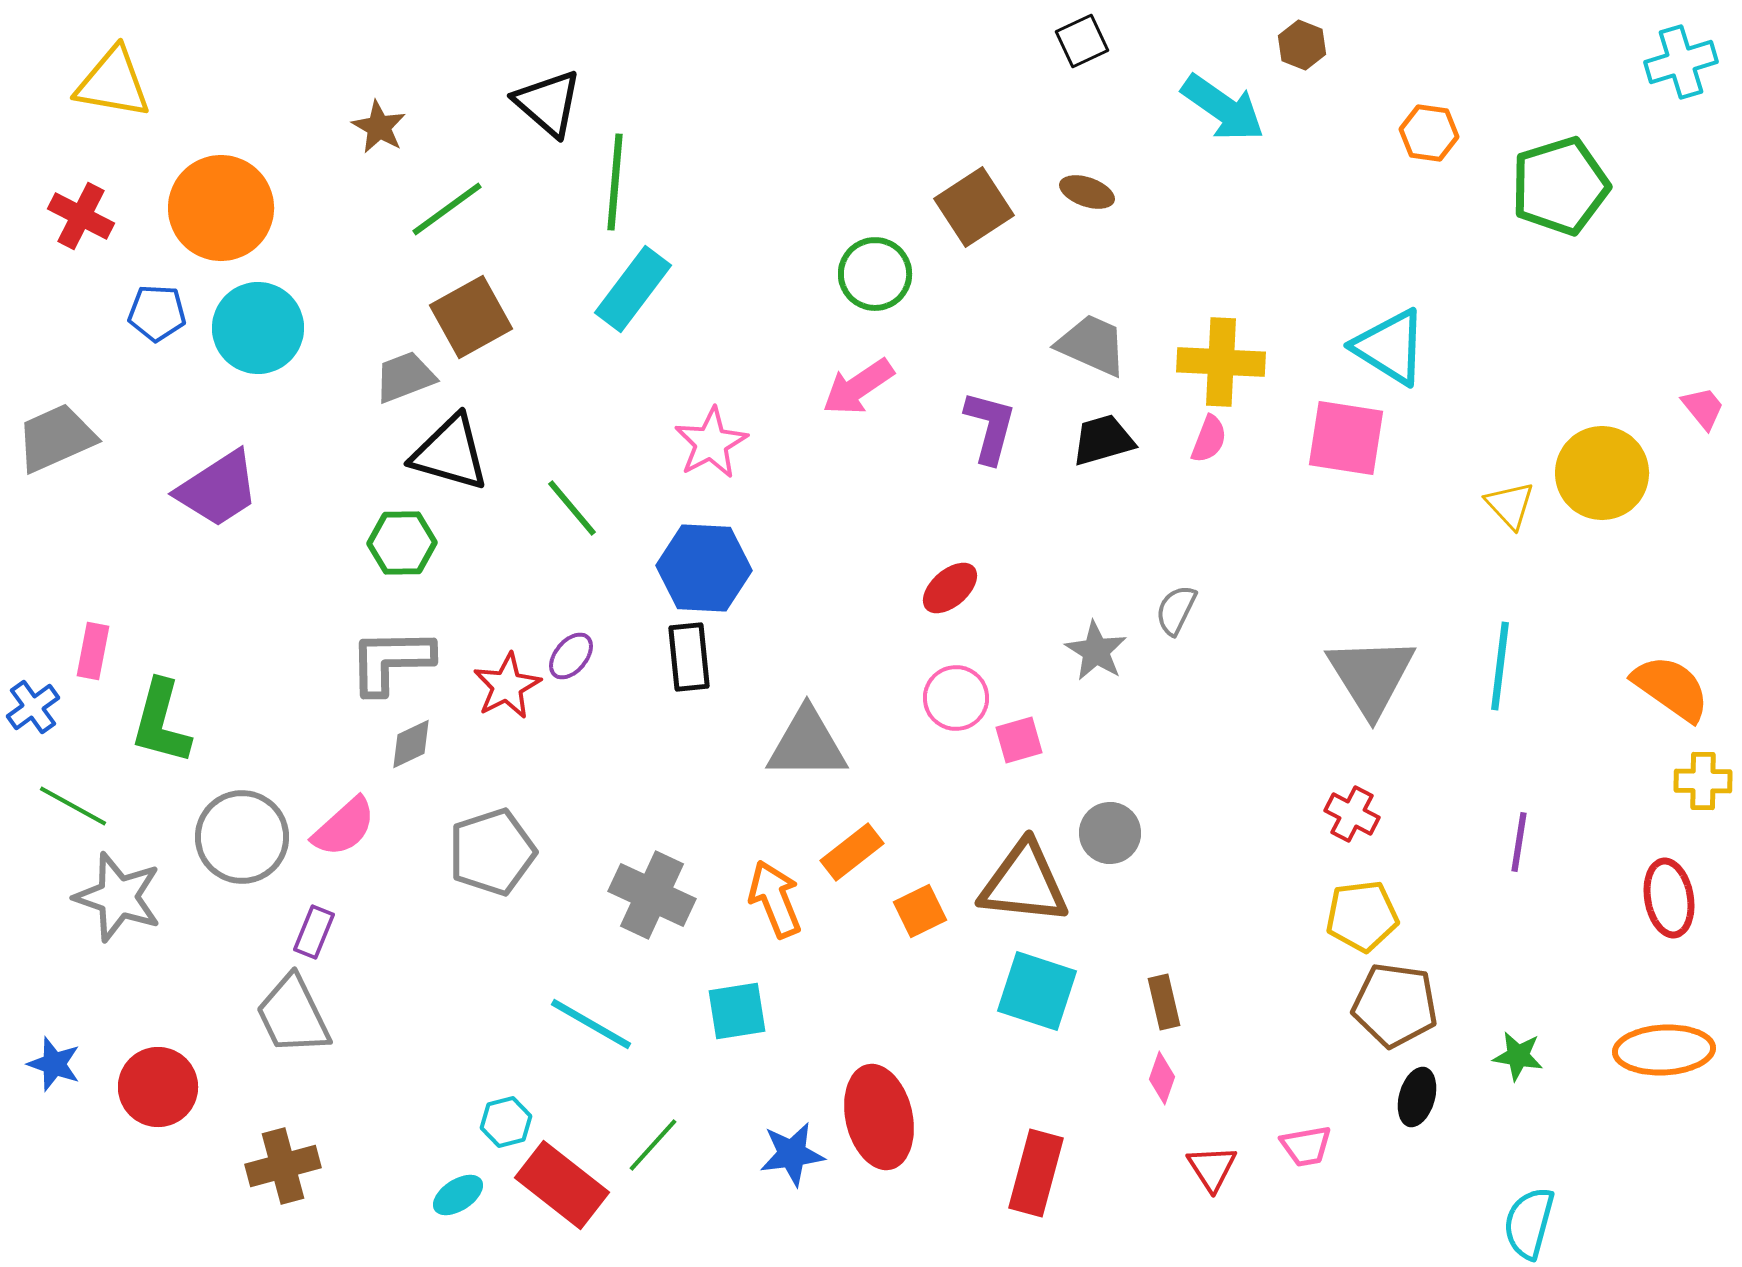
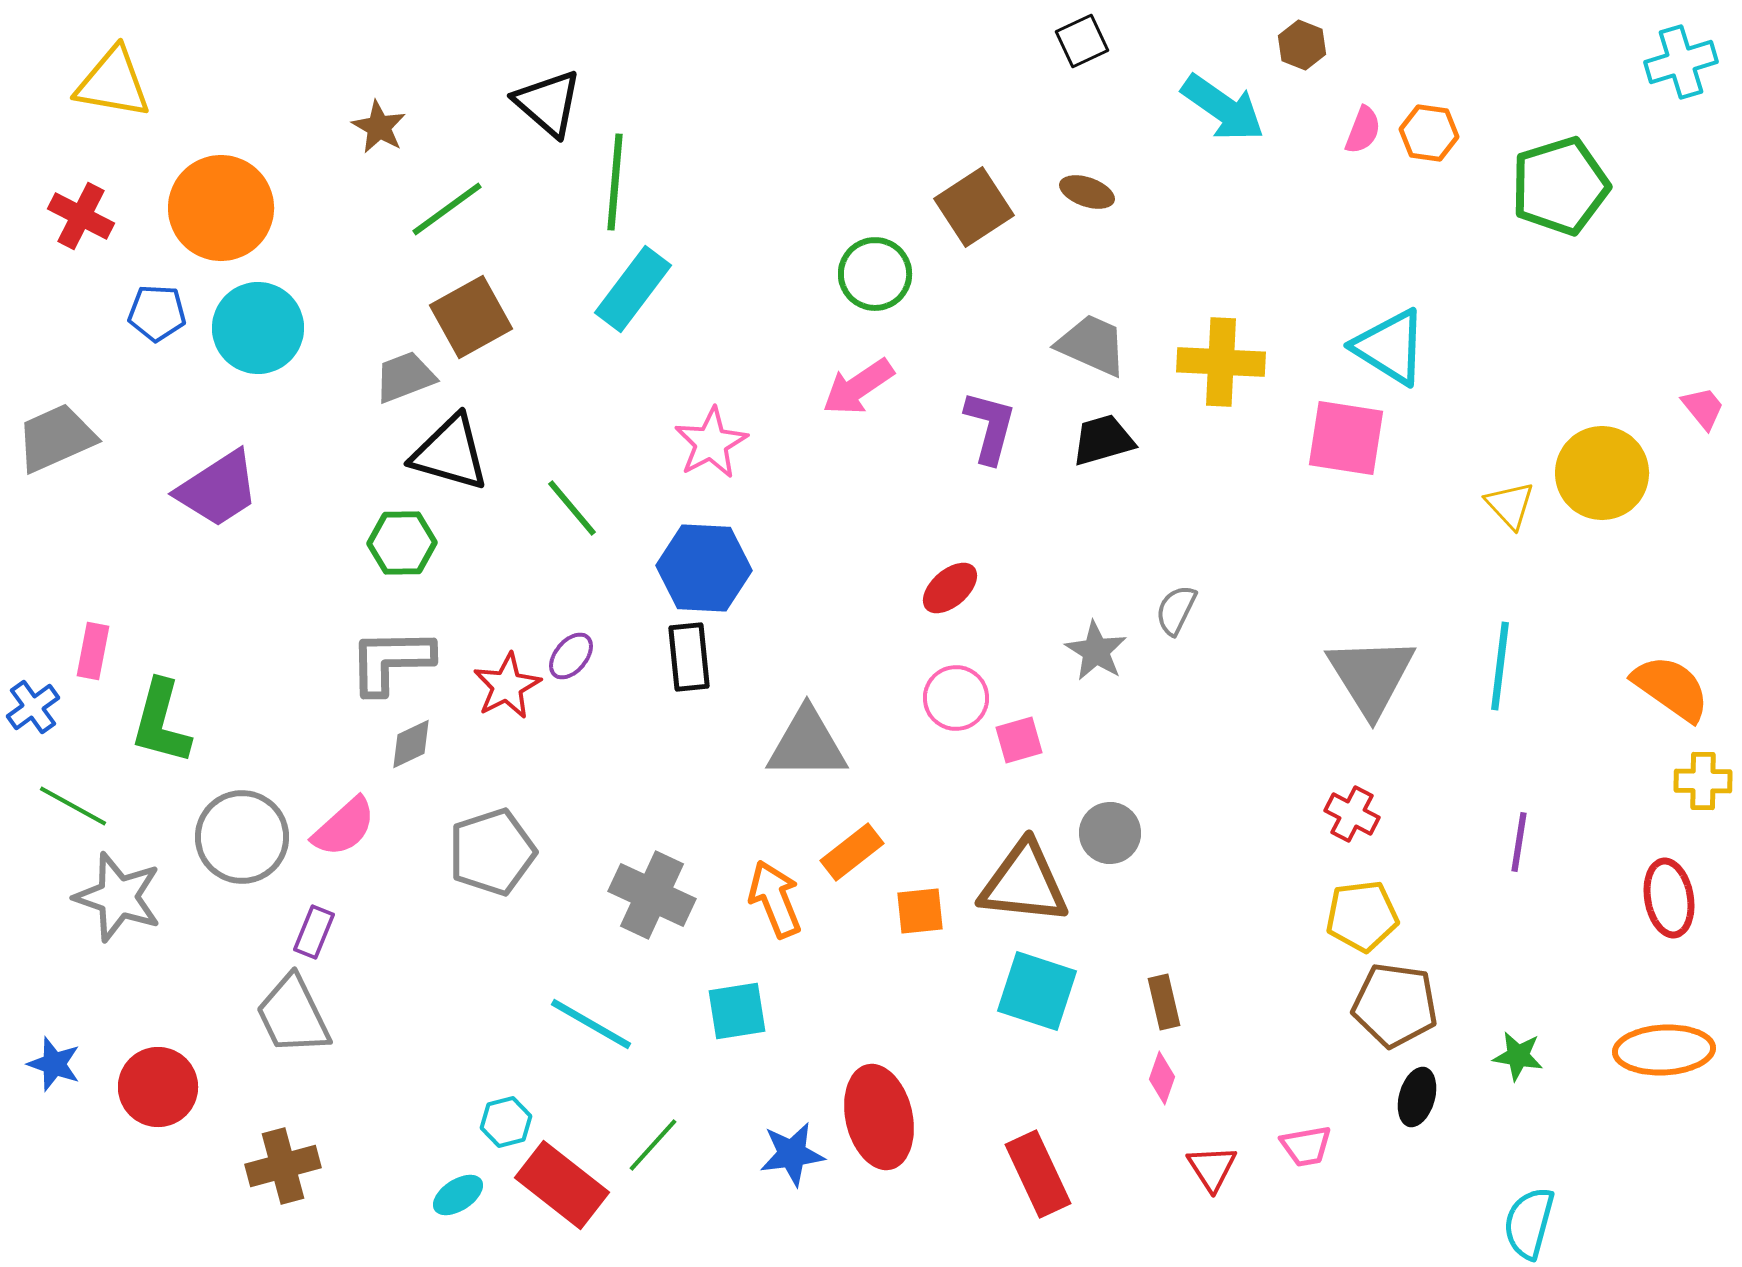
pink semicircle at (1209, 439): moved 154 px right, 309 px up
orange square at (920, 911): rotated 20 degrees clockwise
red rectangle at (1036, 1173): moved 2 px right, 1 px down; rotated 40 degrees counterclockwise
